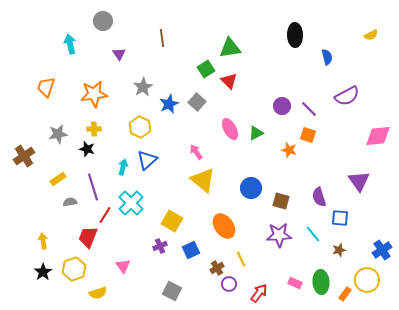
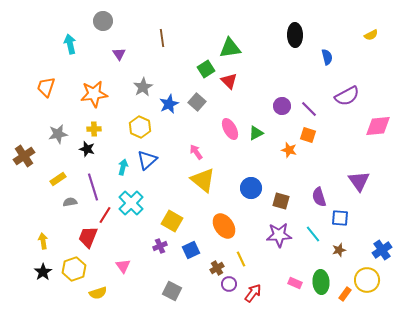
pink diamond at (378, 136): moved 10 px up
red arrow at (259, 293): moved 6 px left
